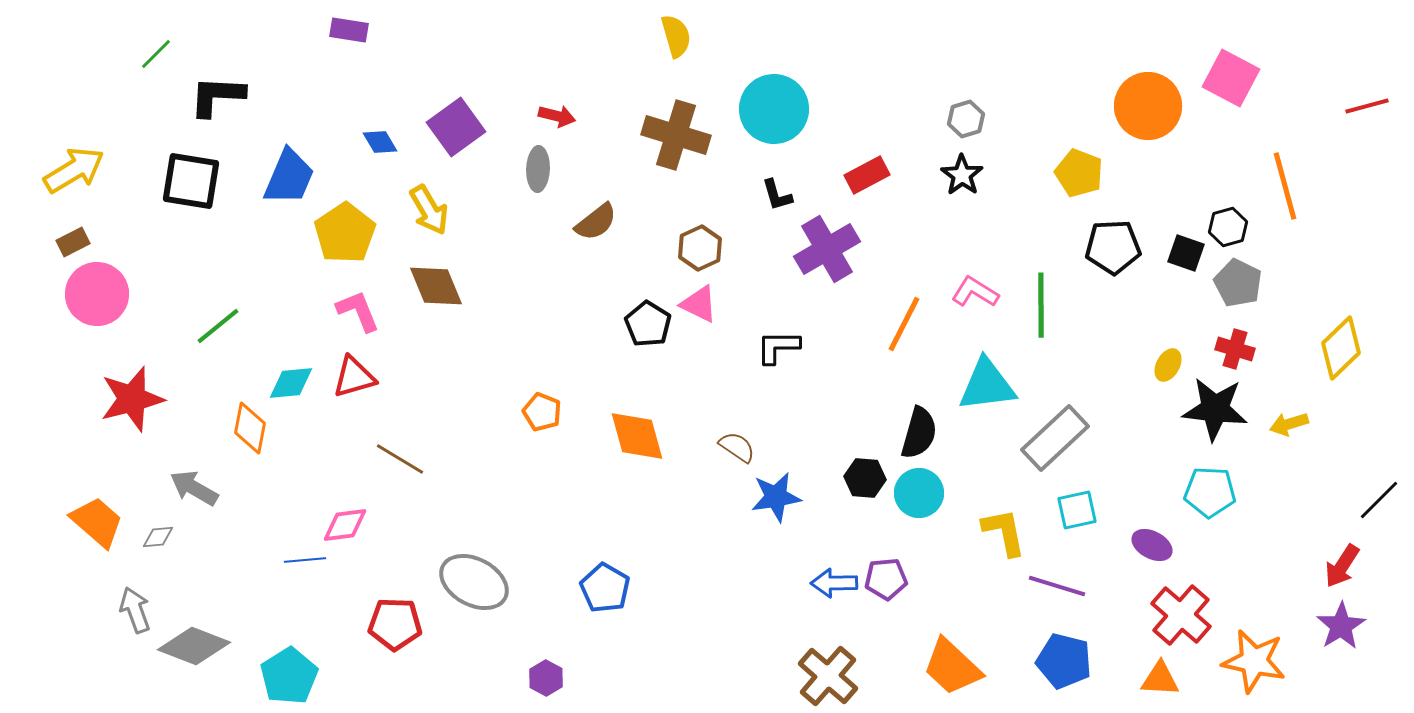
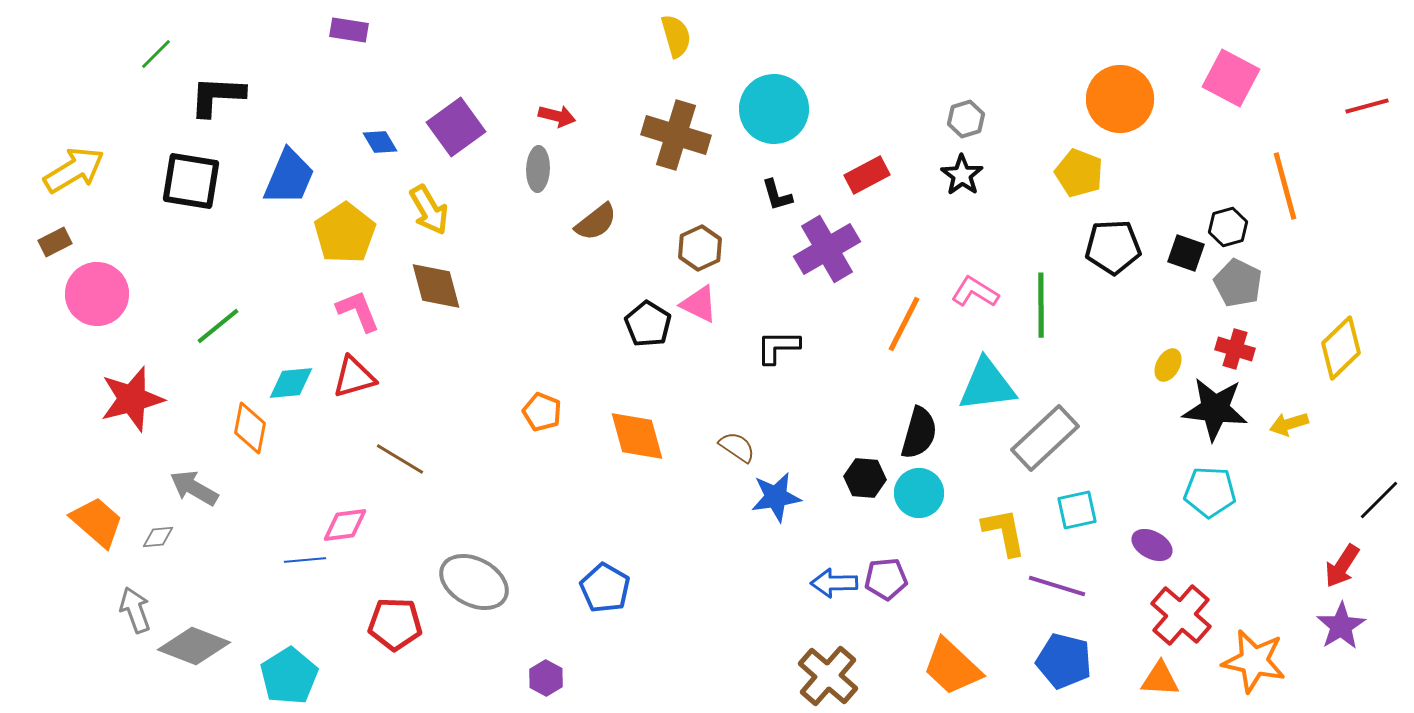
orange circle at (1148, 106): moved 28 px left, 7 px up
brown rectangle at (73, 242): moved 18 px left
brown diamond at (436, 286): rotated 8 degrees clockwise
gray rectangle at (1055, 438): moved 10 px left
